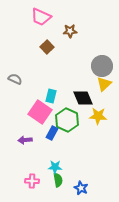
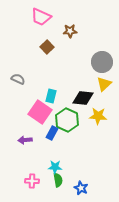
gray circle: moved 4 px up
gray semicircle: moved 3 px right
black diamond: rotated 60 degrees counterclockwise
